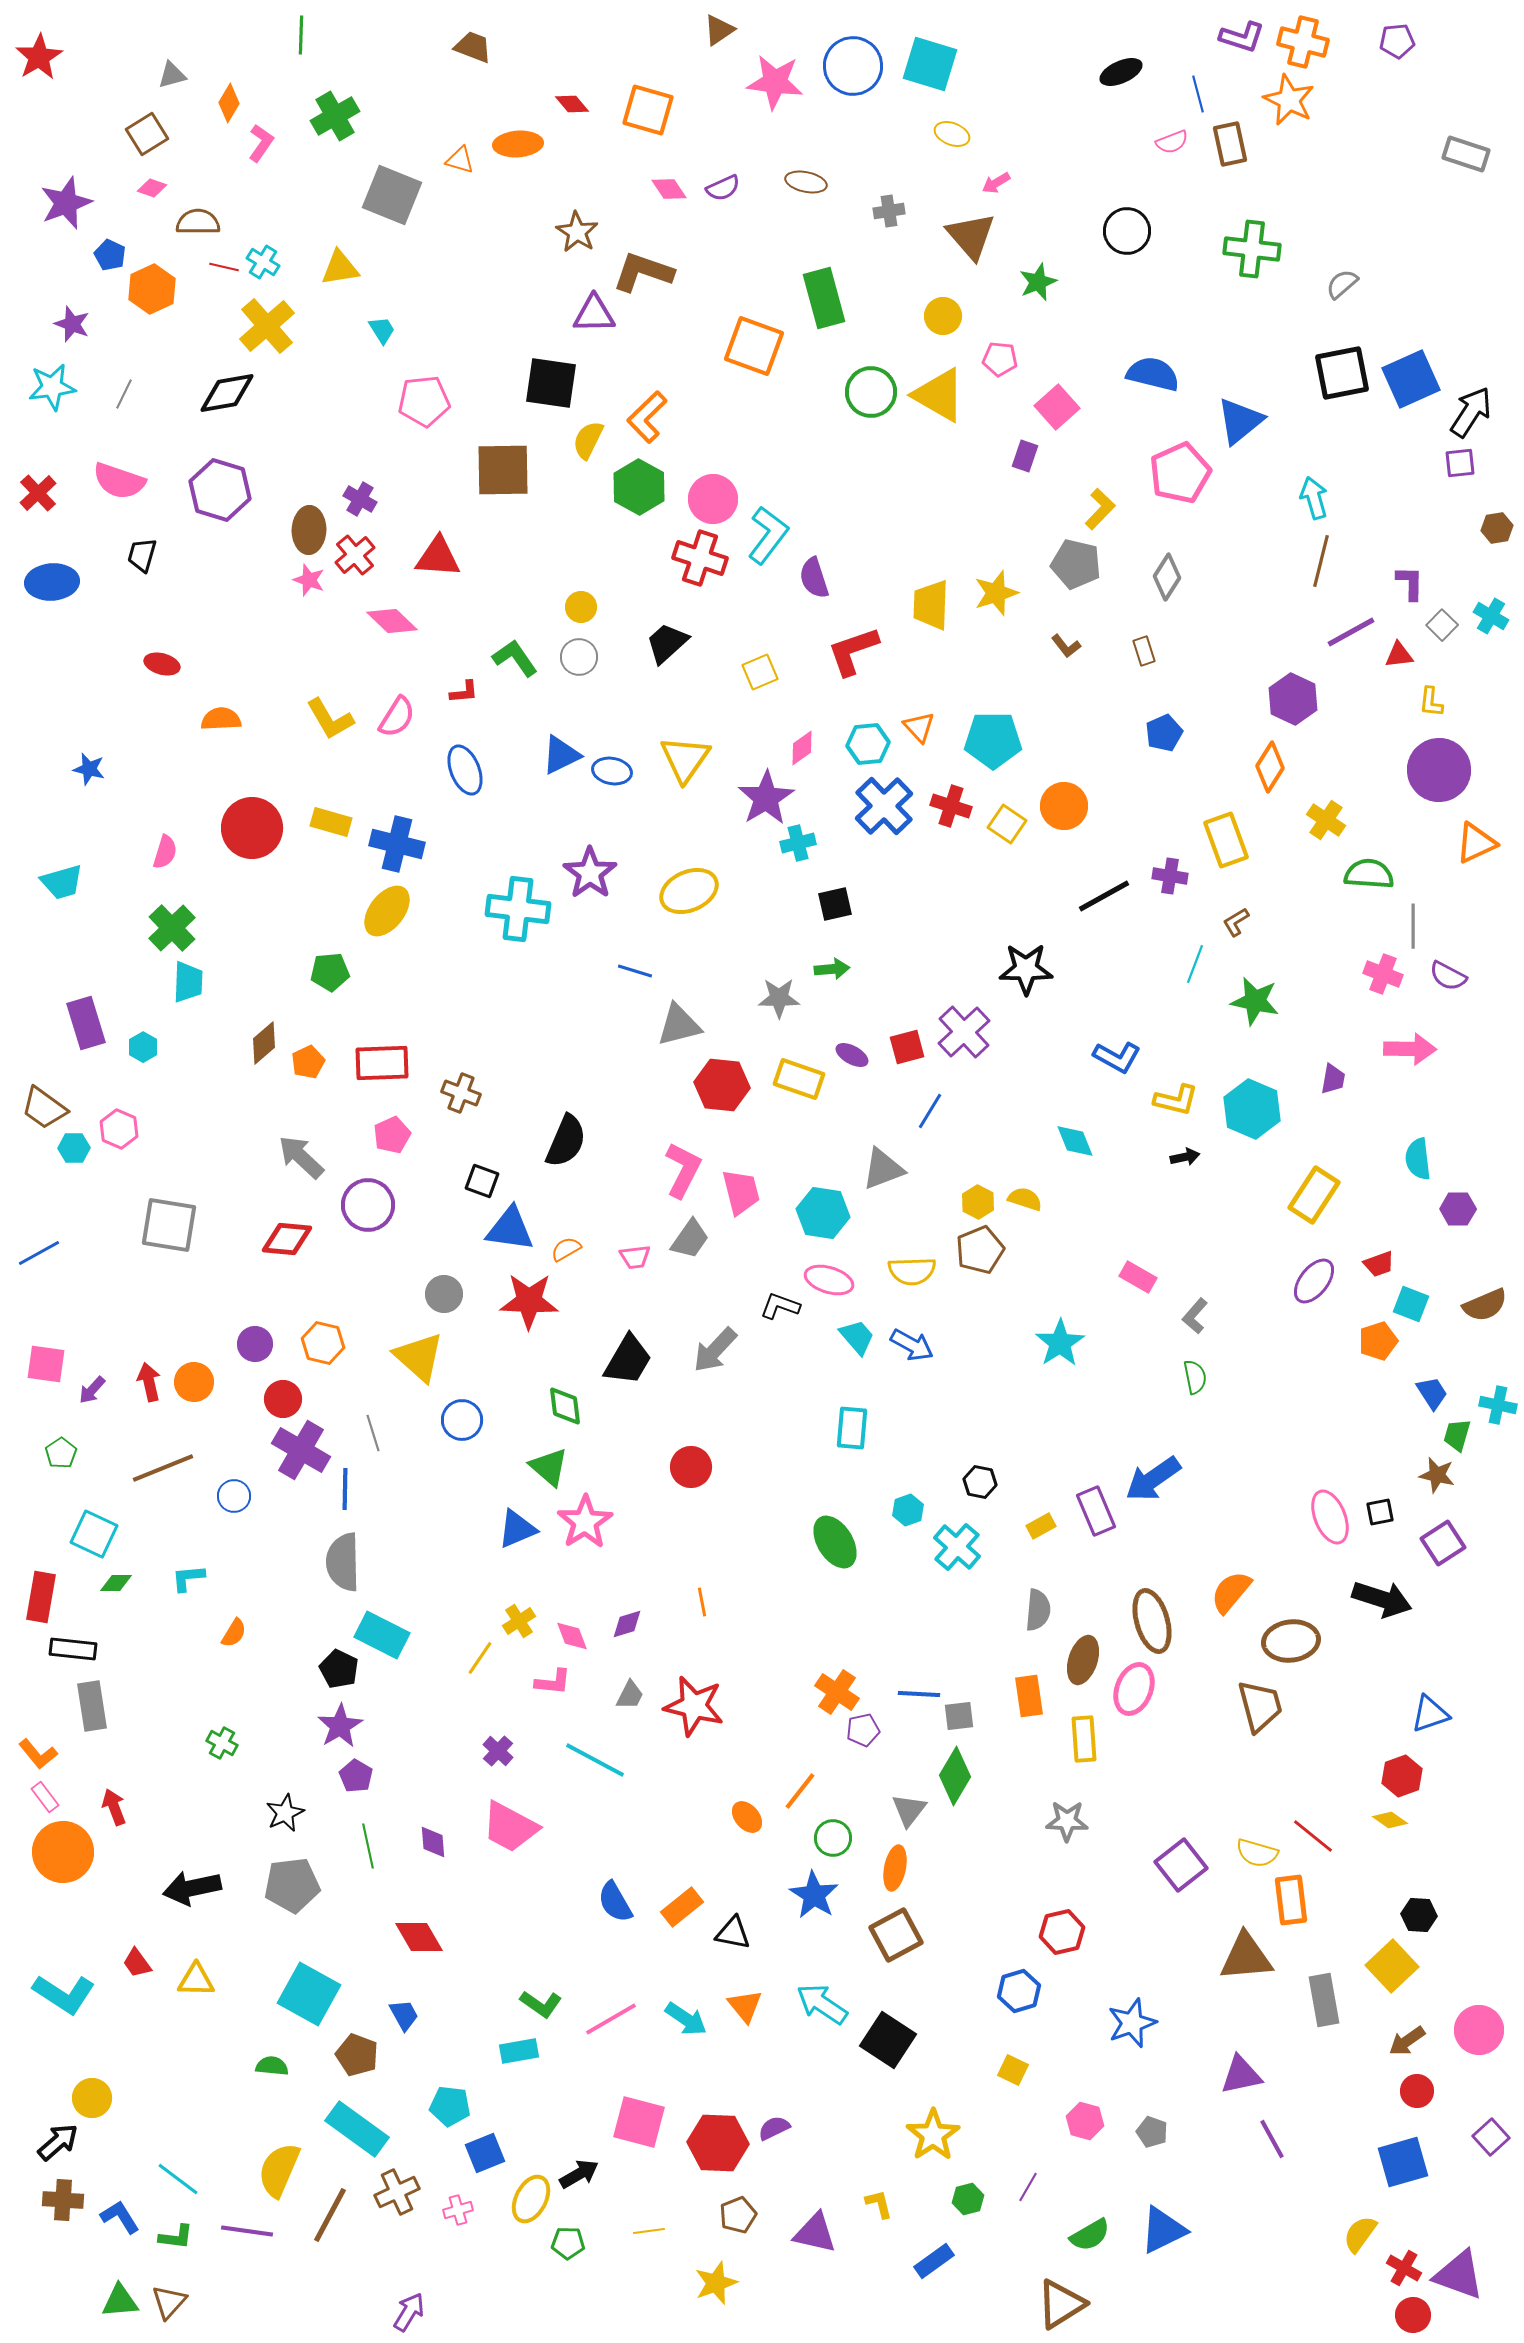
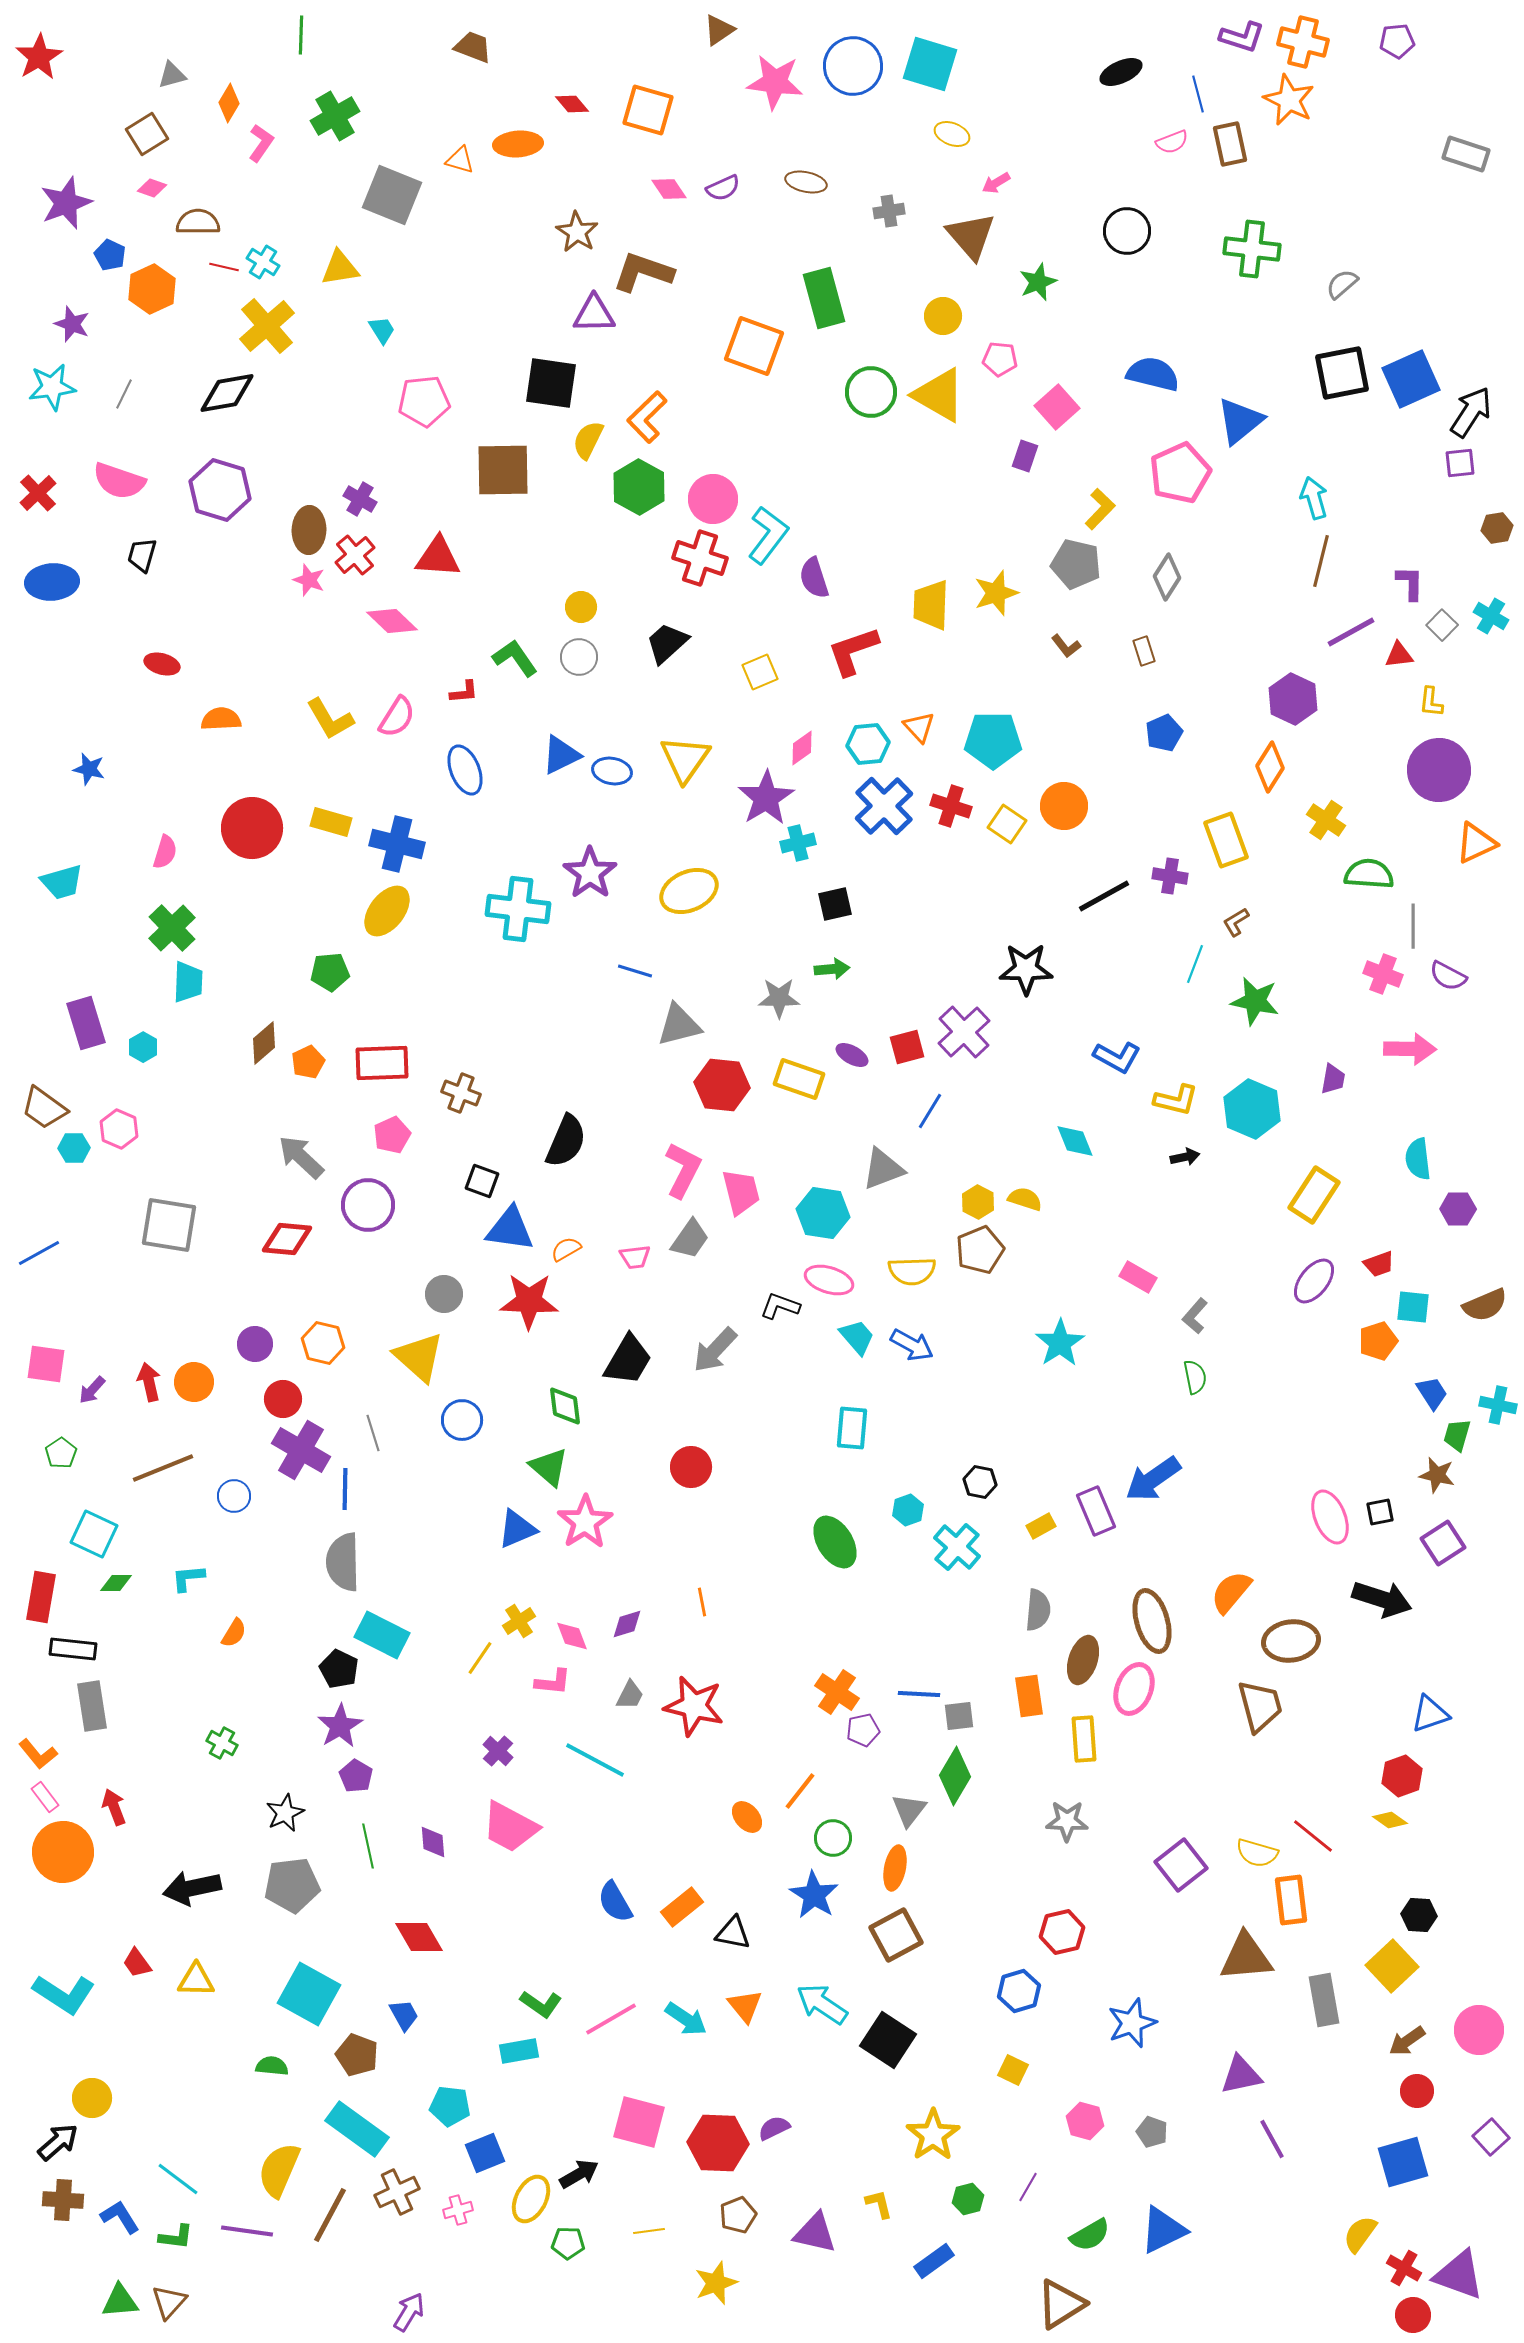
cyan square at (1411, 1304): moved 2 px right, 3 px down; rotated 15 degrees counterclockwise
